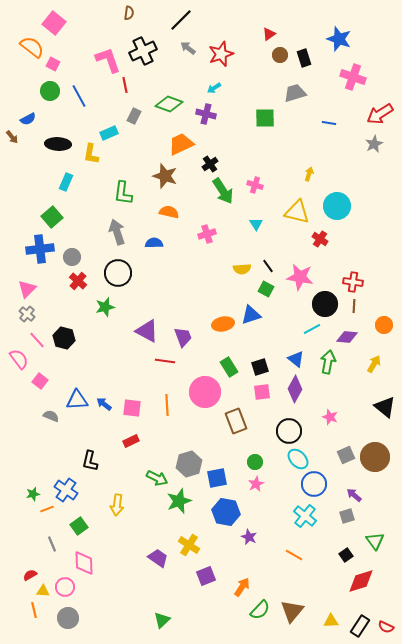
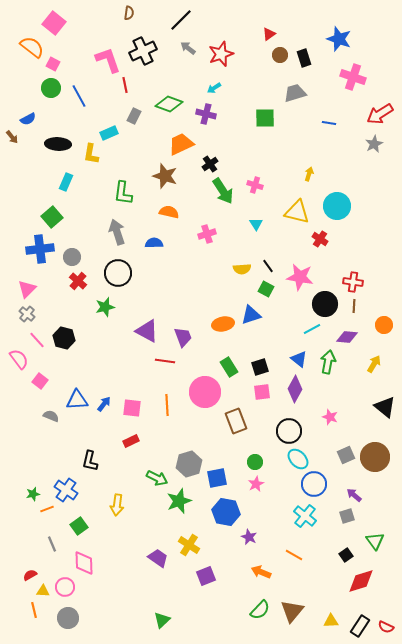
green circle at (50, 91): moved 1 px right, 3 px up
blue triangle at (296, 359): moved 3 px right
blue arrow at (104, 404): rotated 91 degrees clockwise
orange arrow at (242, 587): moved 19 px right, 15 px up; rotated 102 degrees counterclockwise
